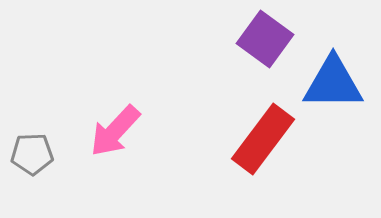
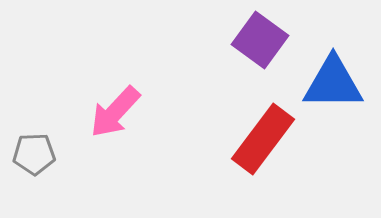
purple square: moved 5 px left, 1 px down
pink arrow: moved 19 px up
gray pentagon: moved 2 px right
